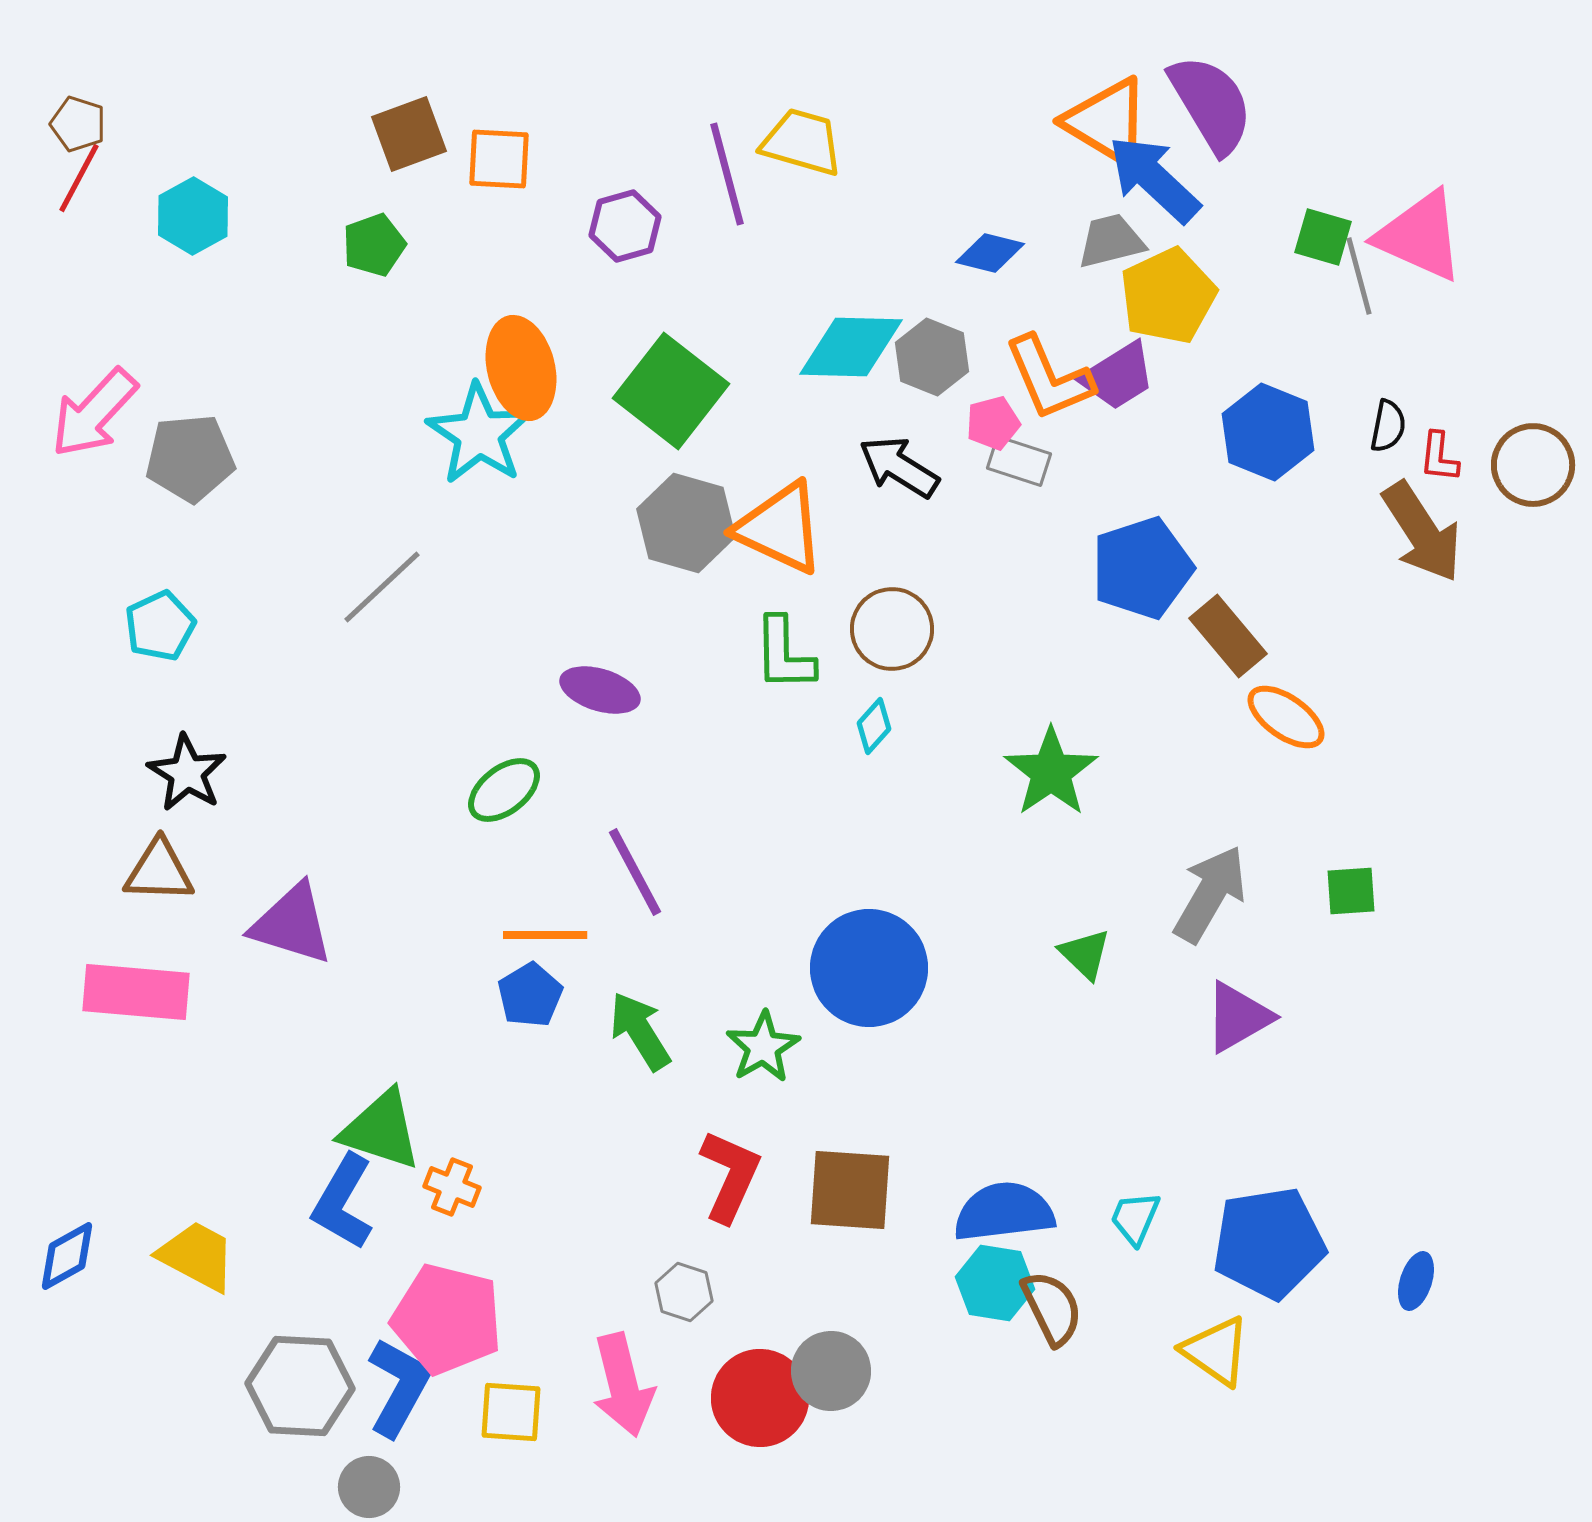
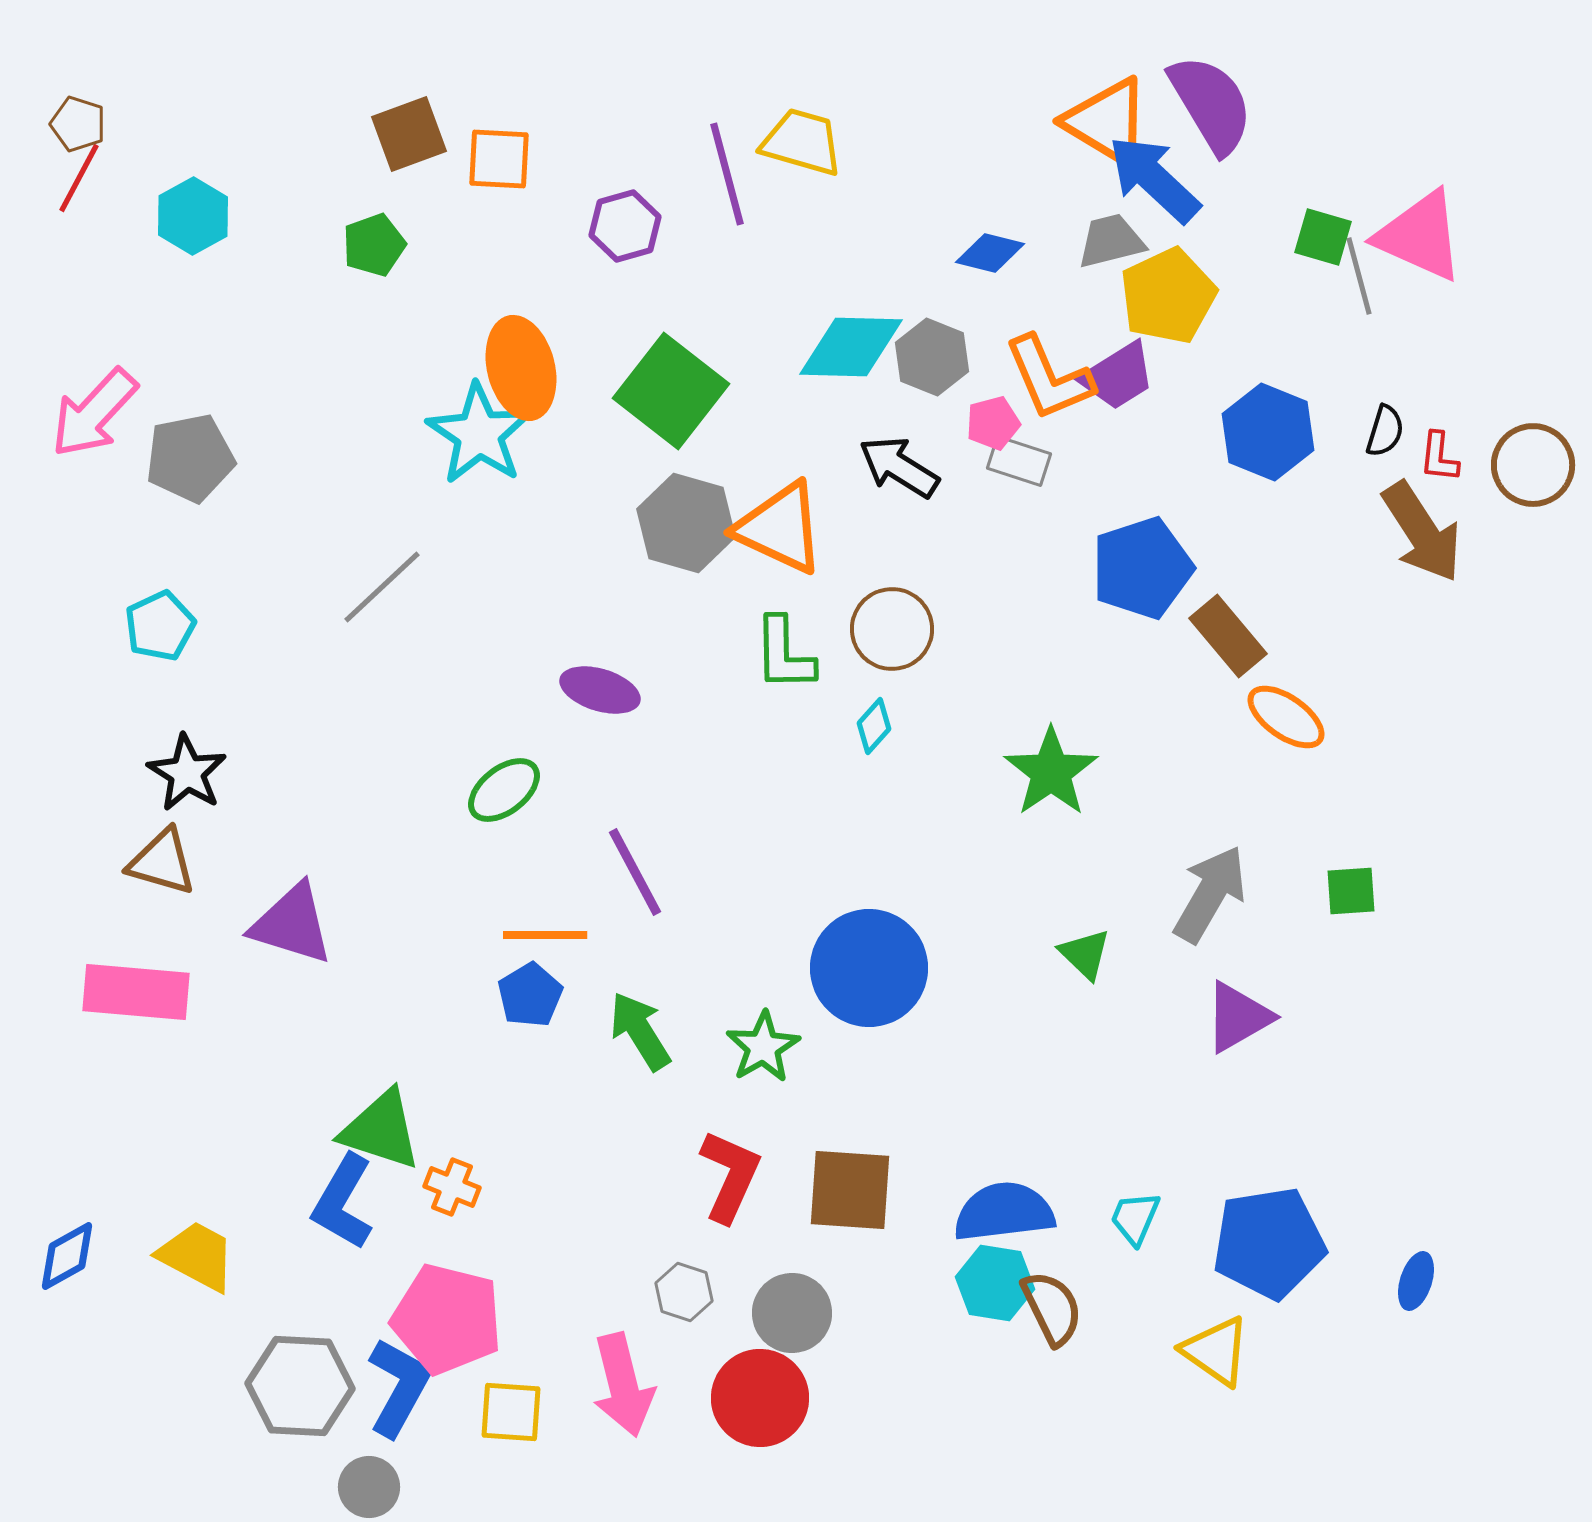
black semicircle at (1388, 426): moved 3 px left, 5 px down; rotated 6 degrees clockwise
gray pentagon at (190, 458): rotated 6 degrees counterclockwise
brown triangle at (159, 871): moved 3 px right, 9 px up; rotated 14 degrees clockwise
gray circle at (831, 1371): moved 39 px left, 58 px up
